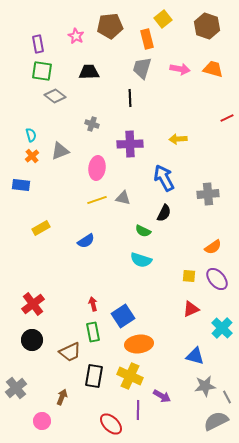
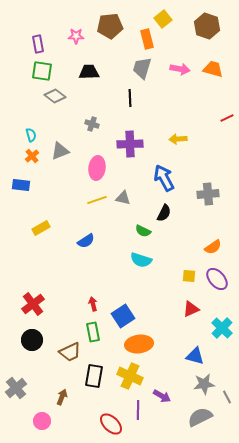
pink star at (76, 36): rotated 28 degrees counterclockwise
gray star at (205, 386): moved 1 px left, 2 px up
gray semicircle at (216, 421): moved 16 px left, 4 px up
